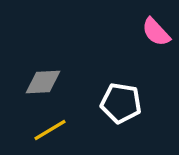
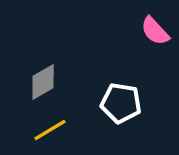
pink semicircle: moved 1 px left, 1 px up
gray diamond: rotated 27 degrees counterclockwise
